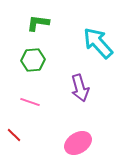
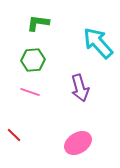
pink line: moved 10 px up
